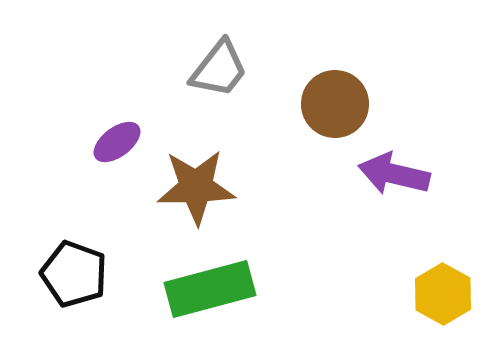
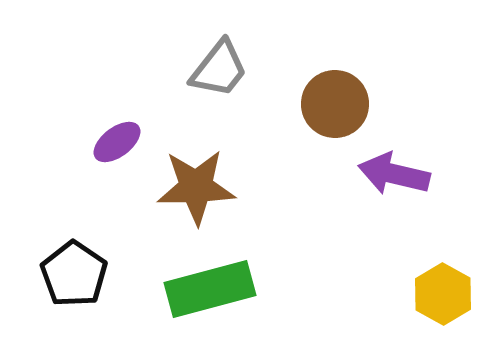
black pentagon: rotated 14 degrees clockwise
